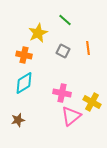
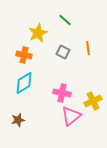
gray square: moved 1 px down
yellow cross: moved 1 px right, 1 px up; rotated 36 degrees clockwise
